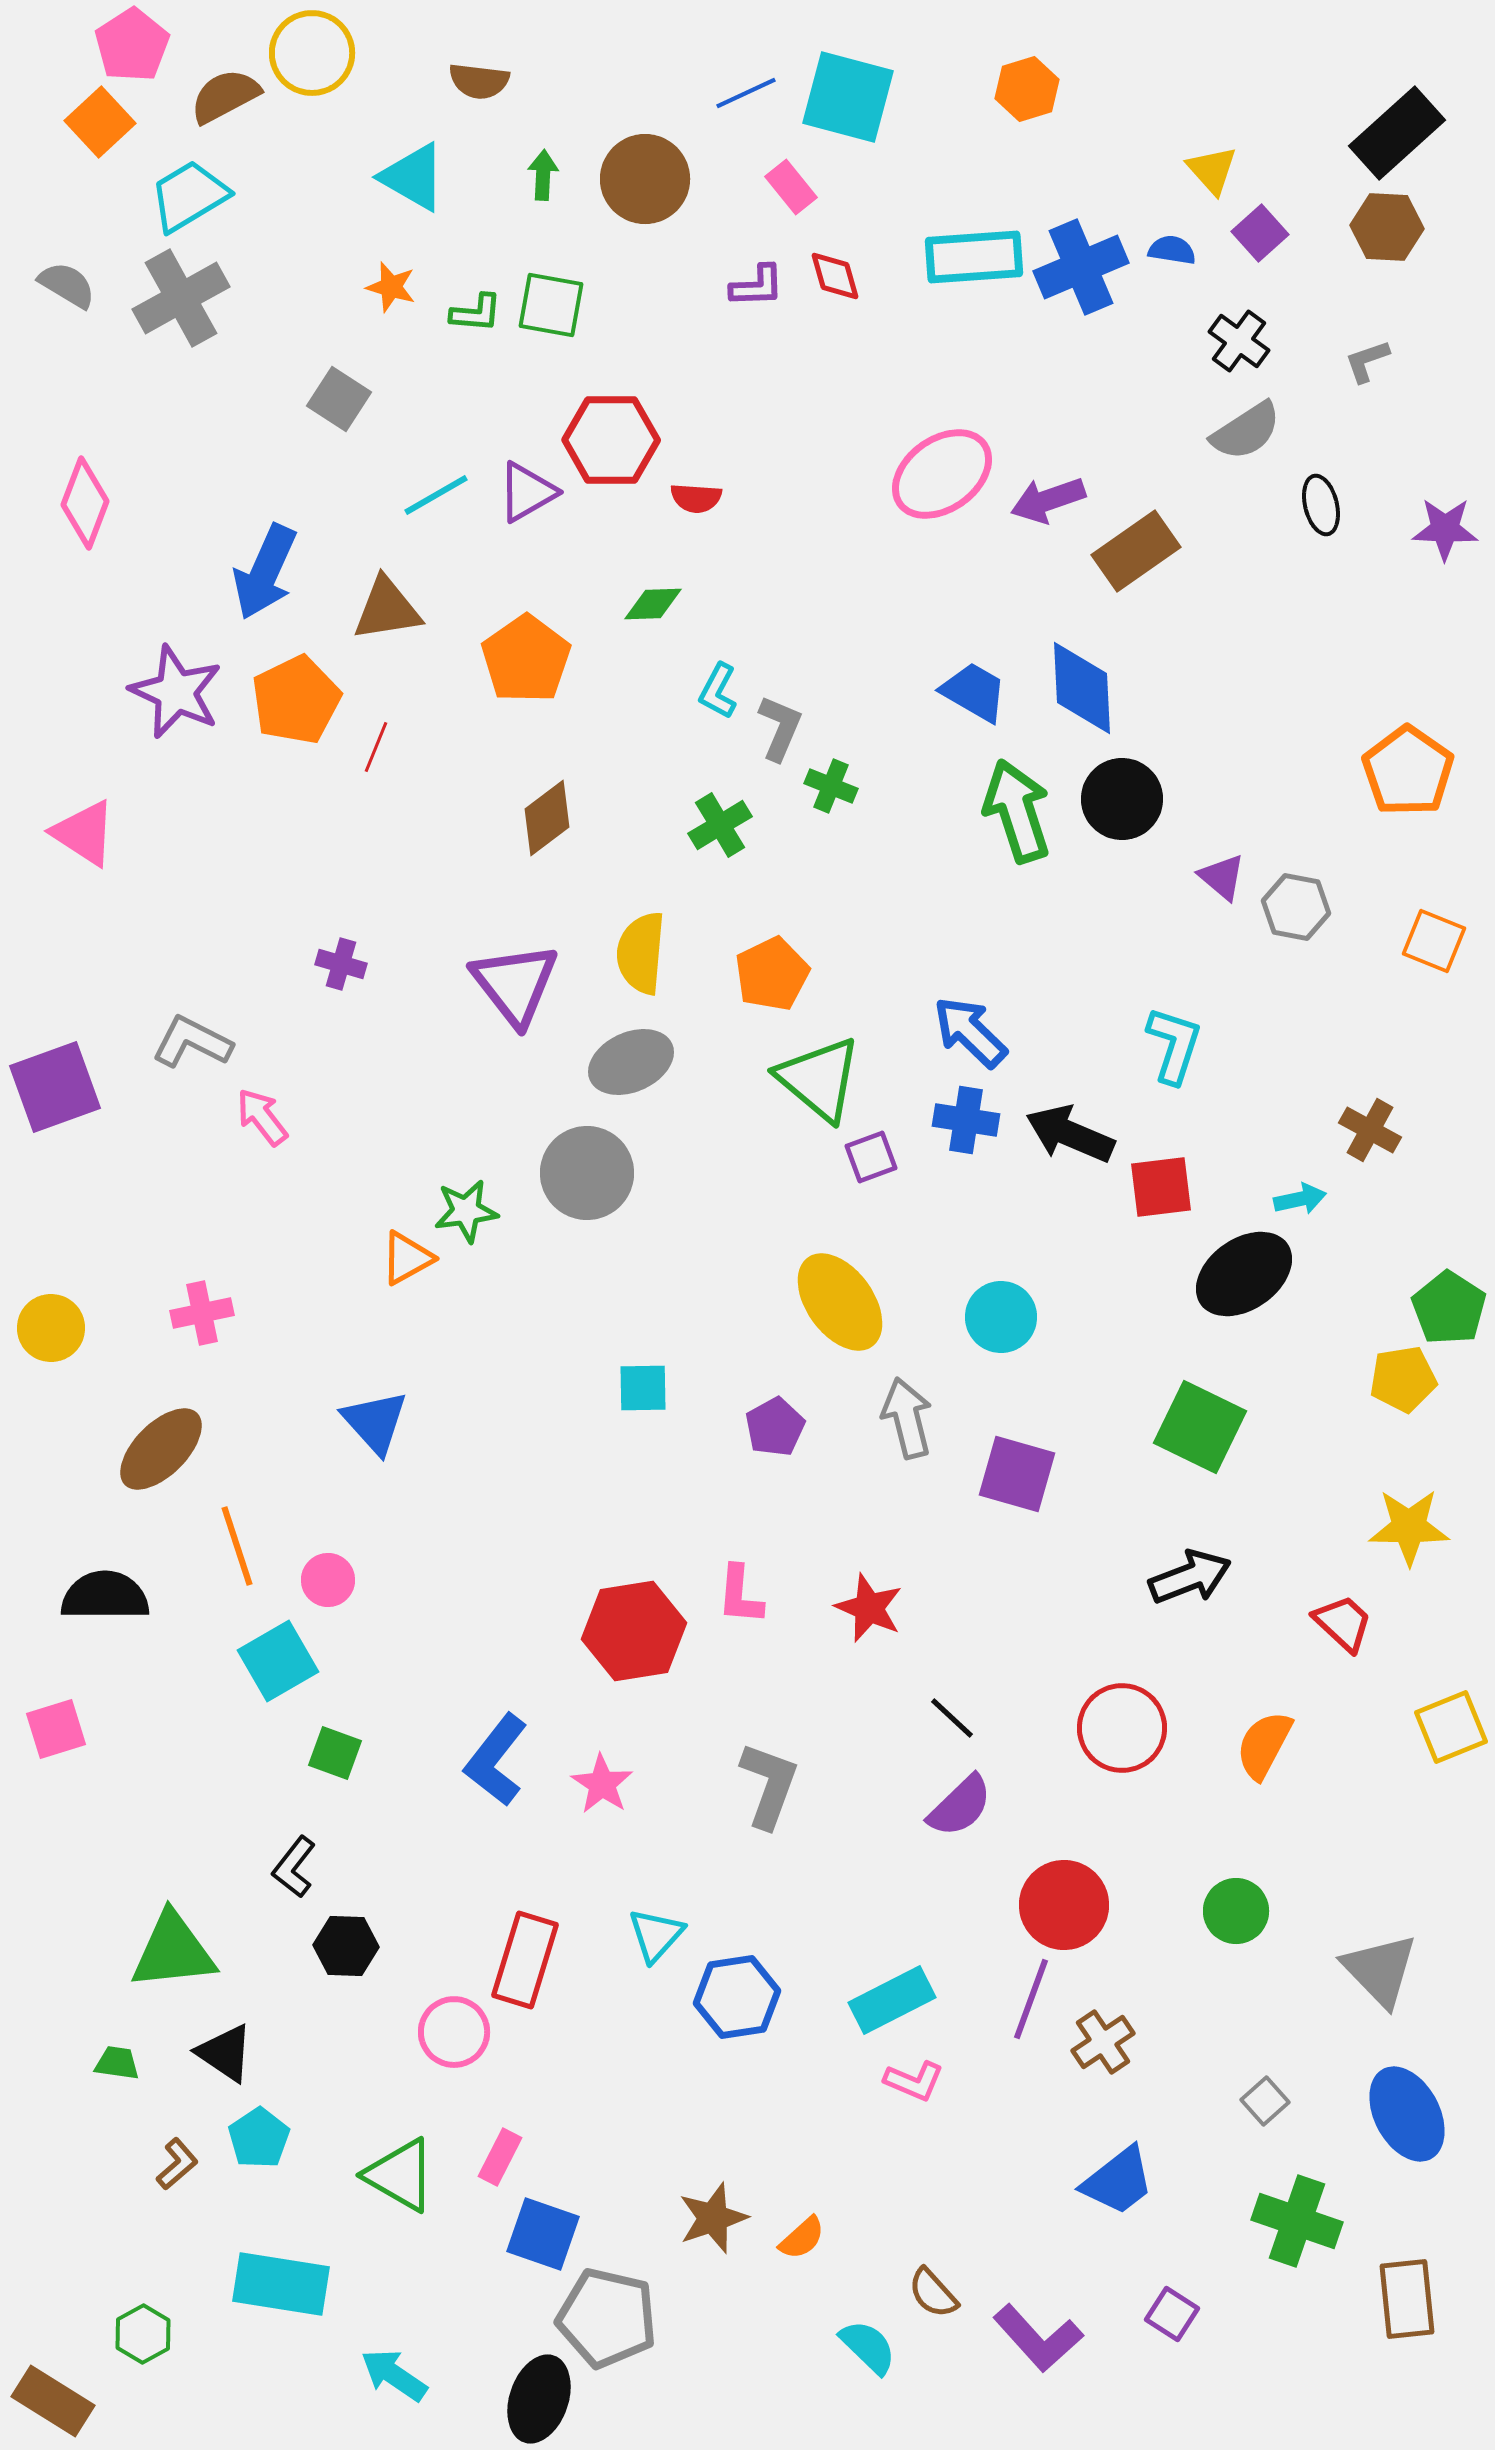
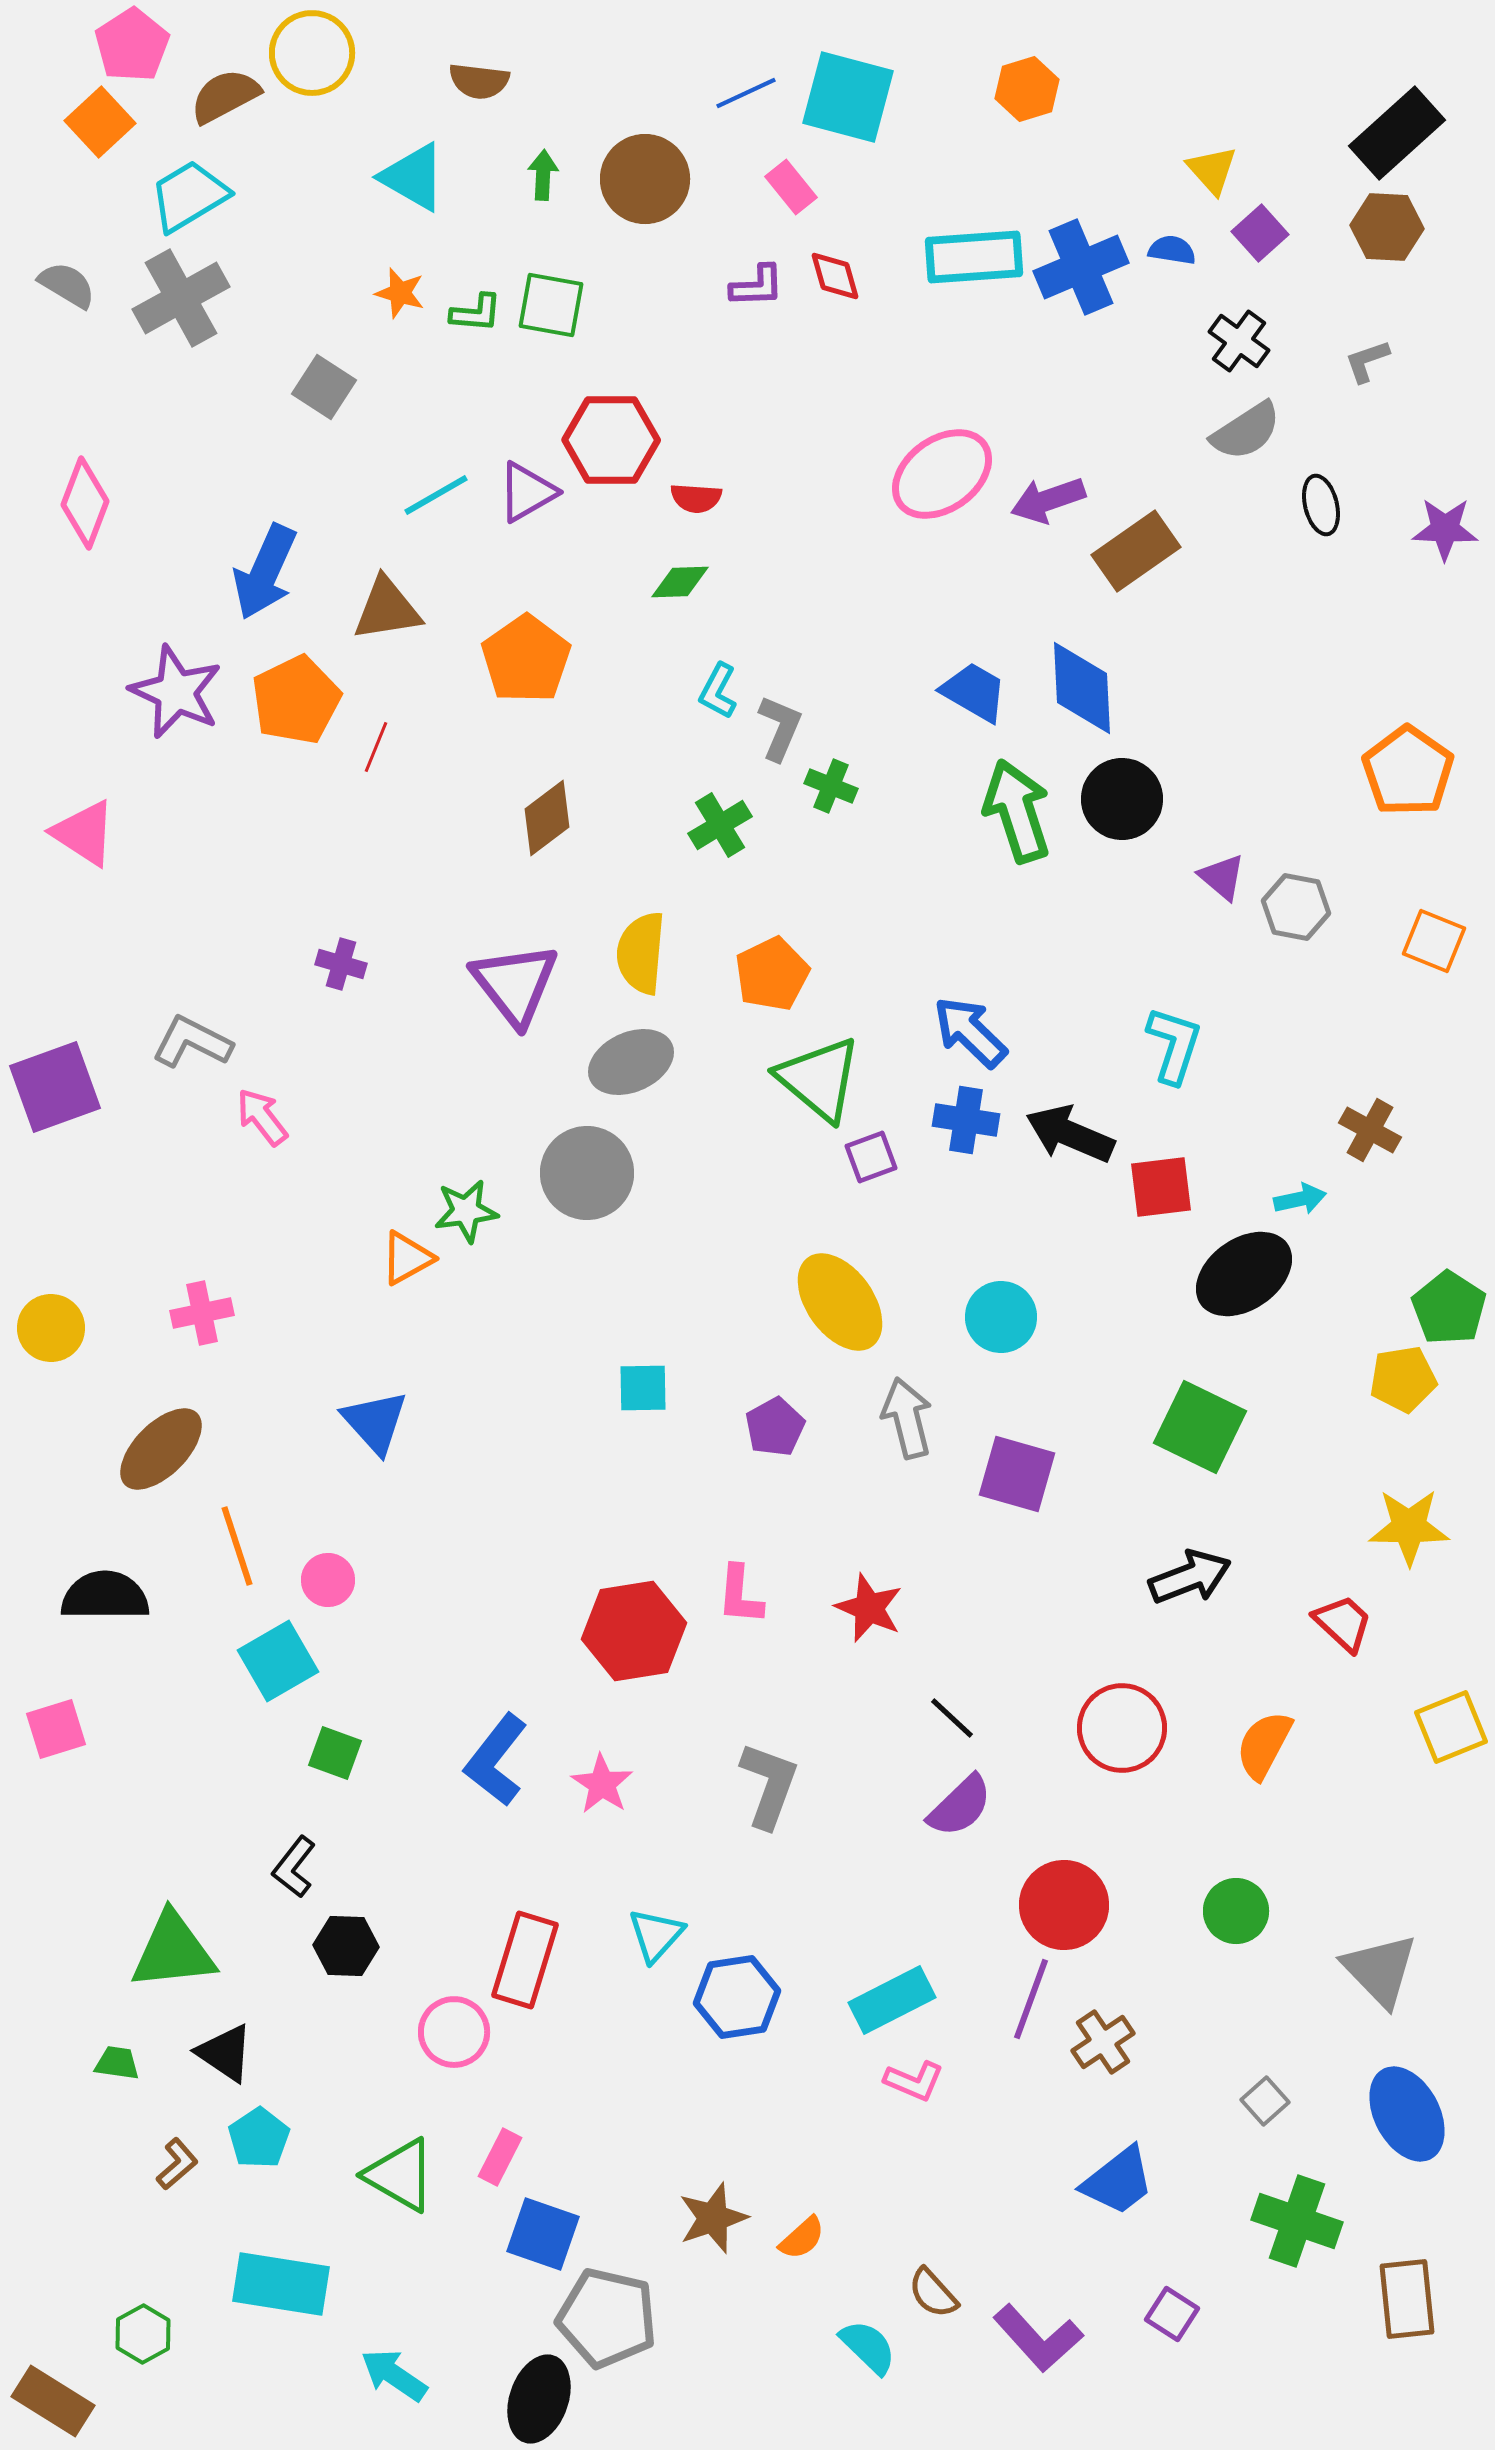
orange star at (391, 287): moved 9 px right, 6 px down
gray square at (339, 399): moved 15 px left, 12 px up
green diamond at (653, 604): moved 27 px right, 22 px up
